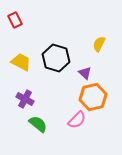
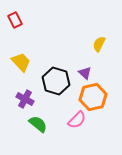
black hexagon: moved 23 px down
yellow trapezoid: rotated 20 degrees clockwise
